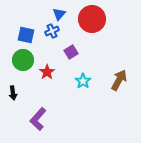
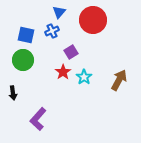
blue triangle: moved 2 px up
red circle: moved 1 px right, 1 px down
red star: moved 16 px right
cyan star: moved 1 px right, 4 px up
